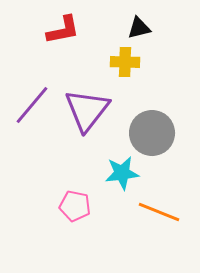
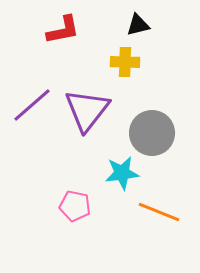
black triangle: moved 1 px left, 3 px up
purple line: rotated 9 degrees clockwise
